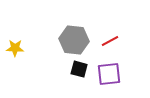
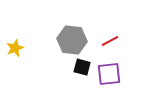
gray hexagon: moved 2 px left
yellow star: rotated 24 degrees counterclockwise
black square: moved 3 px right, 2 px up
